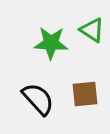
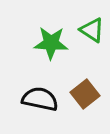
brown square: rotated 32 degrees counterclockwise
black semicircle: moved 2 px right; rotated 36 degrees counterclockwise
